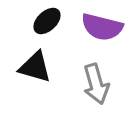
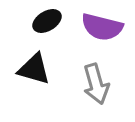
black ellipse: rotated 12 degrees clockwise
black triangle: moved 1 px left, 2 px down
